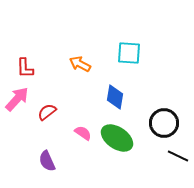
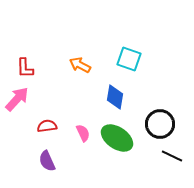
cyan square: moved 6 px down; rotated 15 degrees clockwise
orange arrow: moved 1 px down
red semicircle: moved 14 px down; rotated 30 degrees clockwise
black circle: moved 4 px left, 1 px down
pink semicircle: rotated 30 degrees clockwise
black line: moved 6 px left
